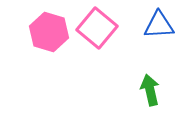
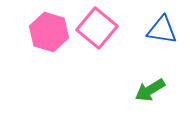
blue triangle: moved 3 px right, 5 px down; rotated 12 degrees clockwise
green arrow: rotated 108 degrees counterclockwise
